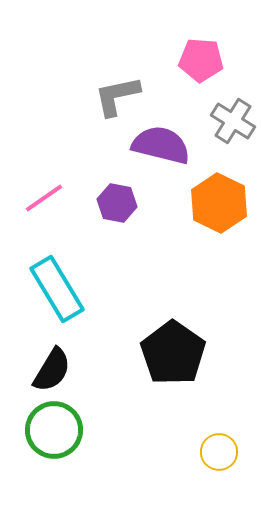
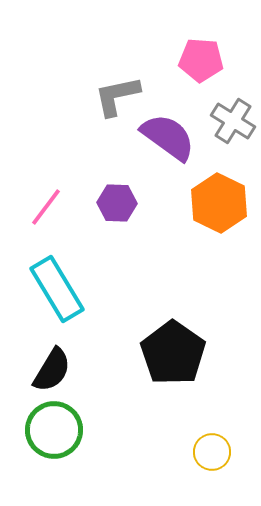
purple semicircle: moved 7 px right, 8 px up; rotated 22 degrees clockwise
pink line: moved 2 px right, 9 px down; rotated 18 degrees counterclockwise
purple hexagon: rotated 9 degrees counterclockwise
yellow circle: moved 7 px left
